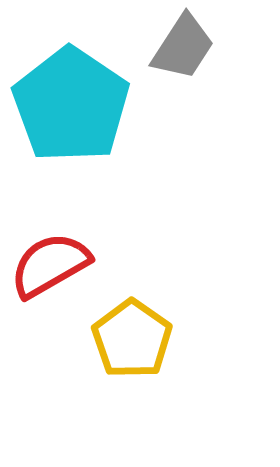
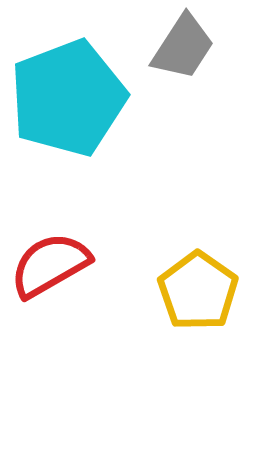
cyan pentagon: moved 3 px left, 7 px up; rotated 17 degrees clockwise
yellow pentagon: moved 66 px right, 48 px up
